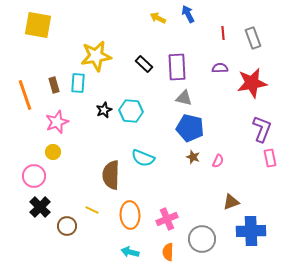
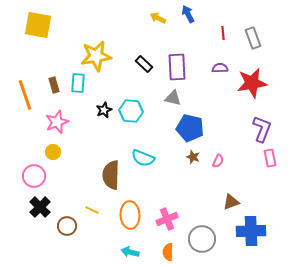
gray triangle: moved 11 px left
